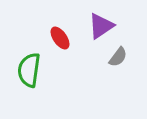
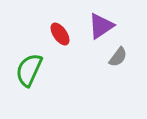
red ellipse: moved 4 px up
green semicircle: rotated 16 degrees clockwise
